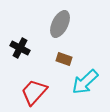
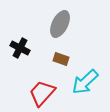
brown rectangle: moved 3 px left
red trapezoid: moved 8 px right, 1 px down
